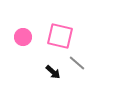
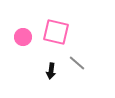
pink square: moved 4 px left, 4 px up
black arrow: moved 2 px left, 1 px up; rotated 56 degrees clockwise
